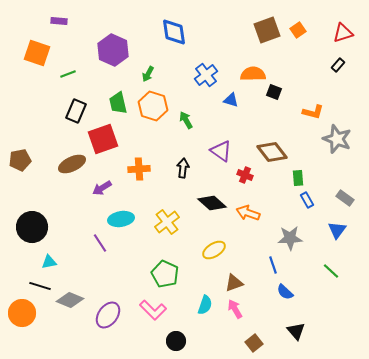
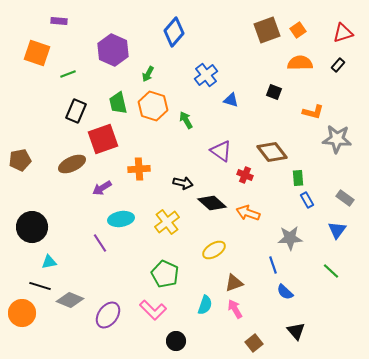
blue diamond at (174, 32): rotated 48 degrees clockwise
orange semicircle at (253, 74): moved 47 px right, 11 px up
gray star at (337, 139): rotated 16 degrees counterclockwise
black arrow at (183, 168): moved 15 px down; rotated 96 degrees clockwise
